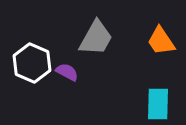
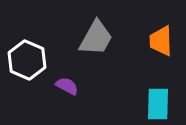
orange trapezoid: rotated 32 degrees clockwise
white hexagon: moved 5 px left, 3 px up
purple semicircle: moved 14 px down
